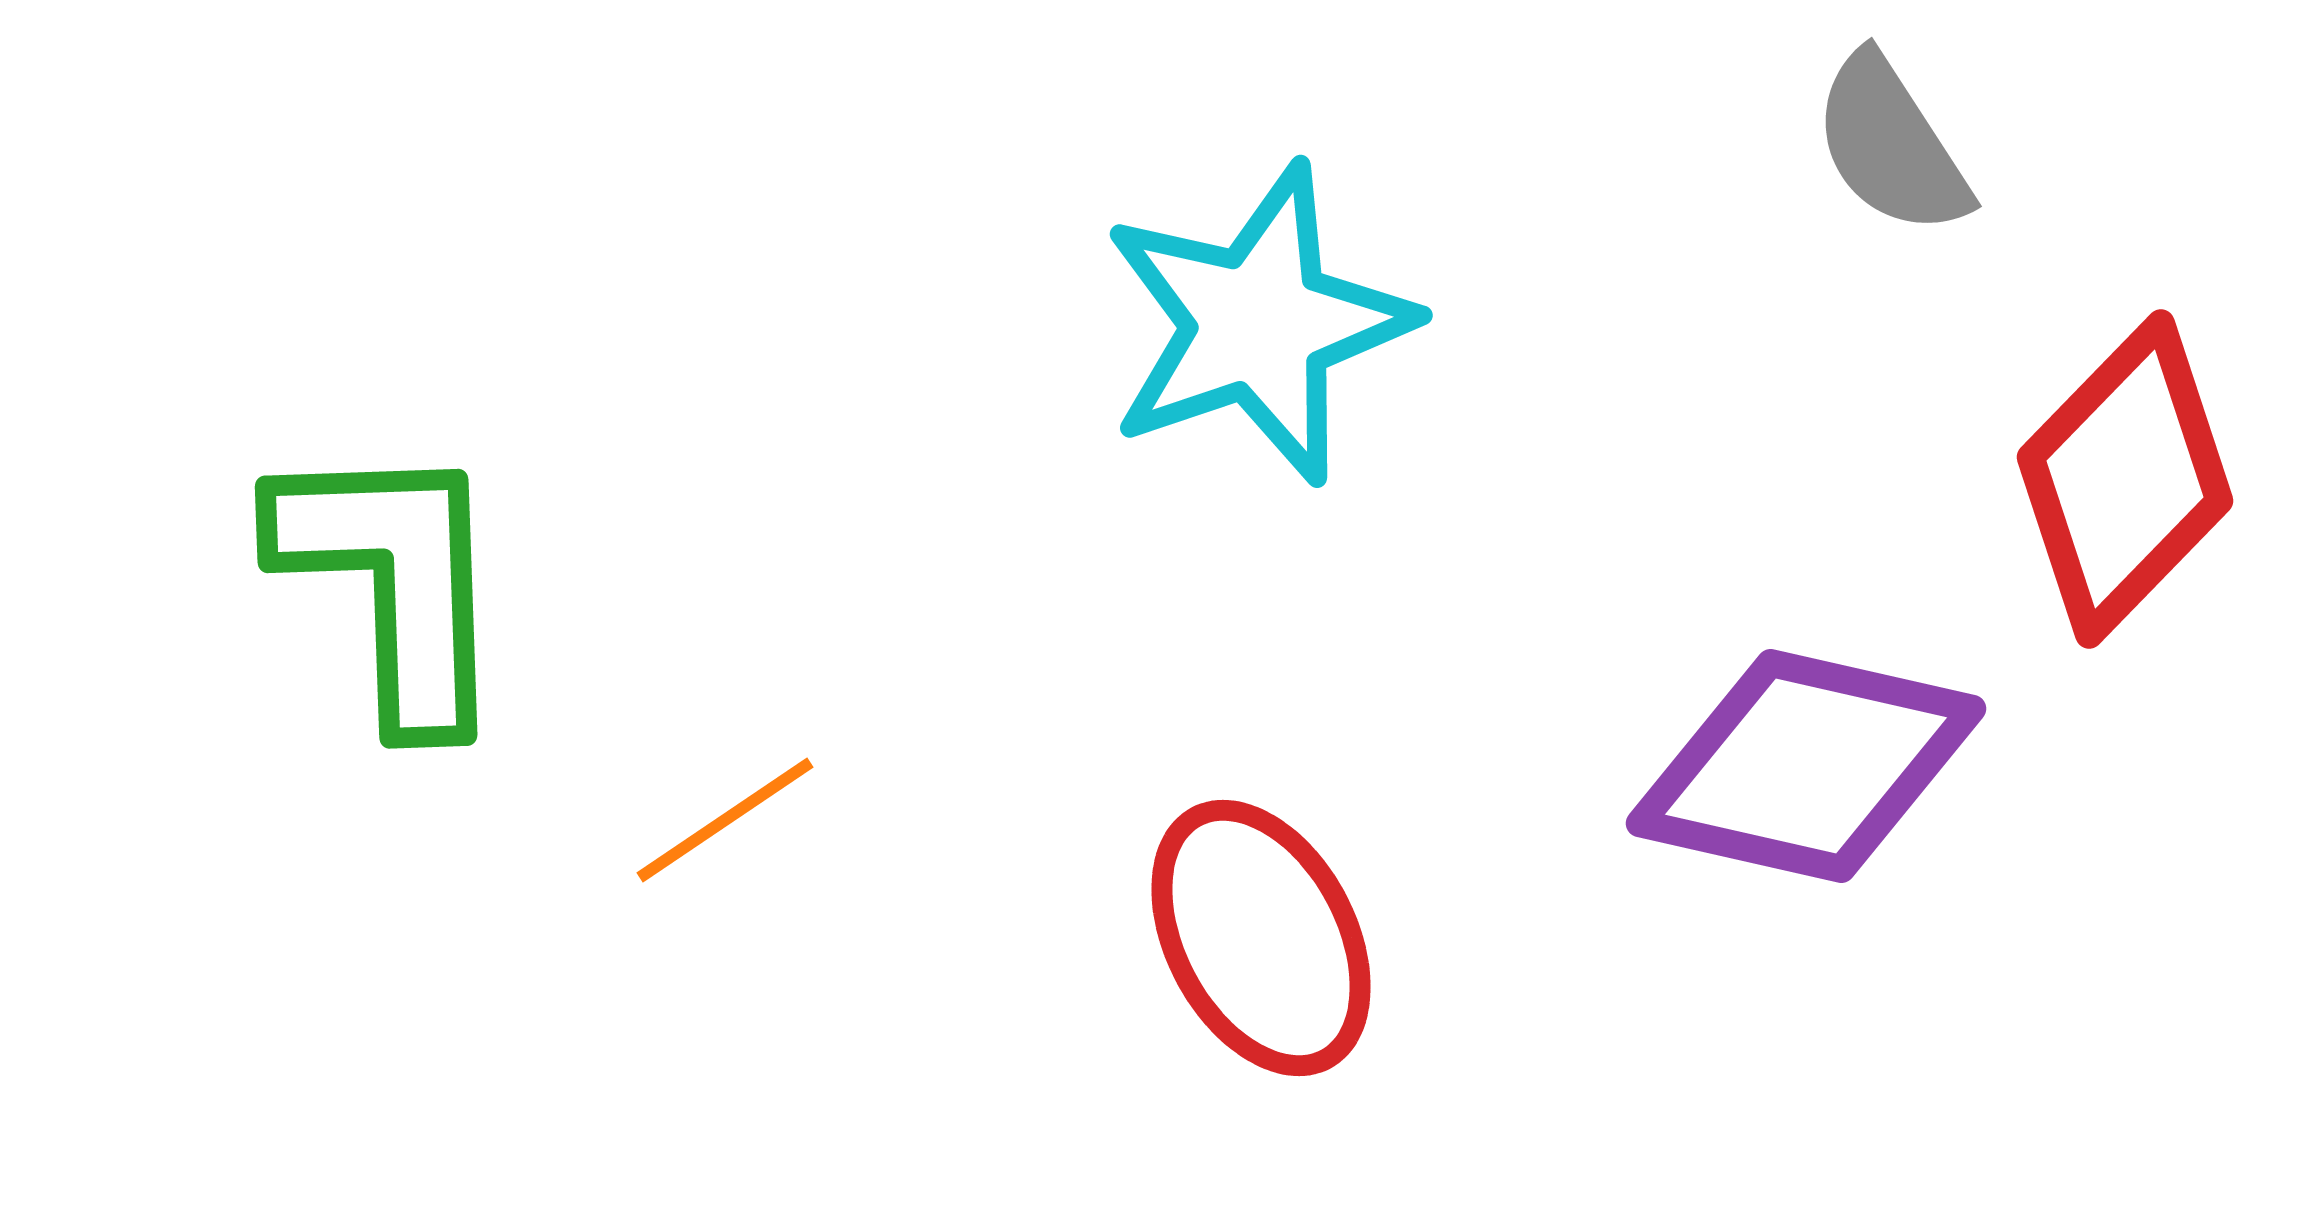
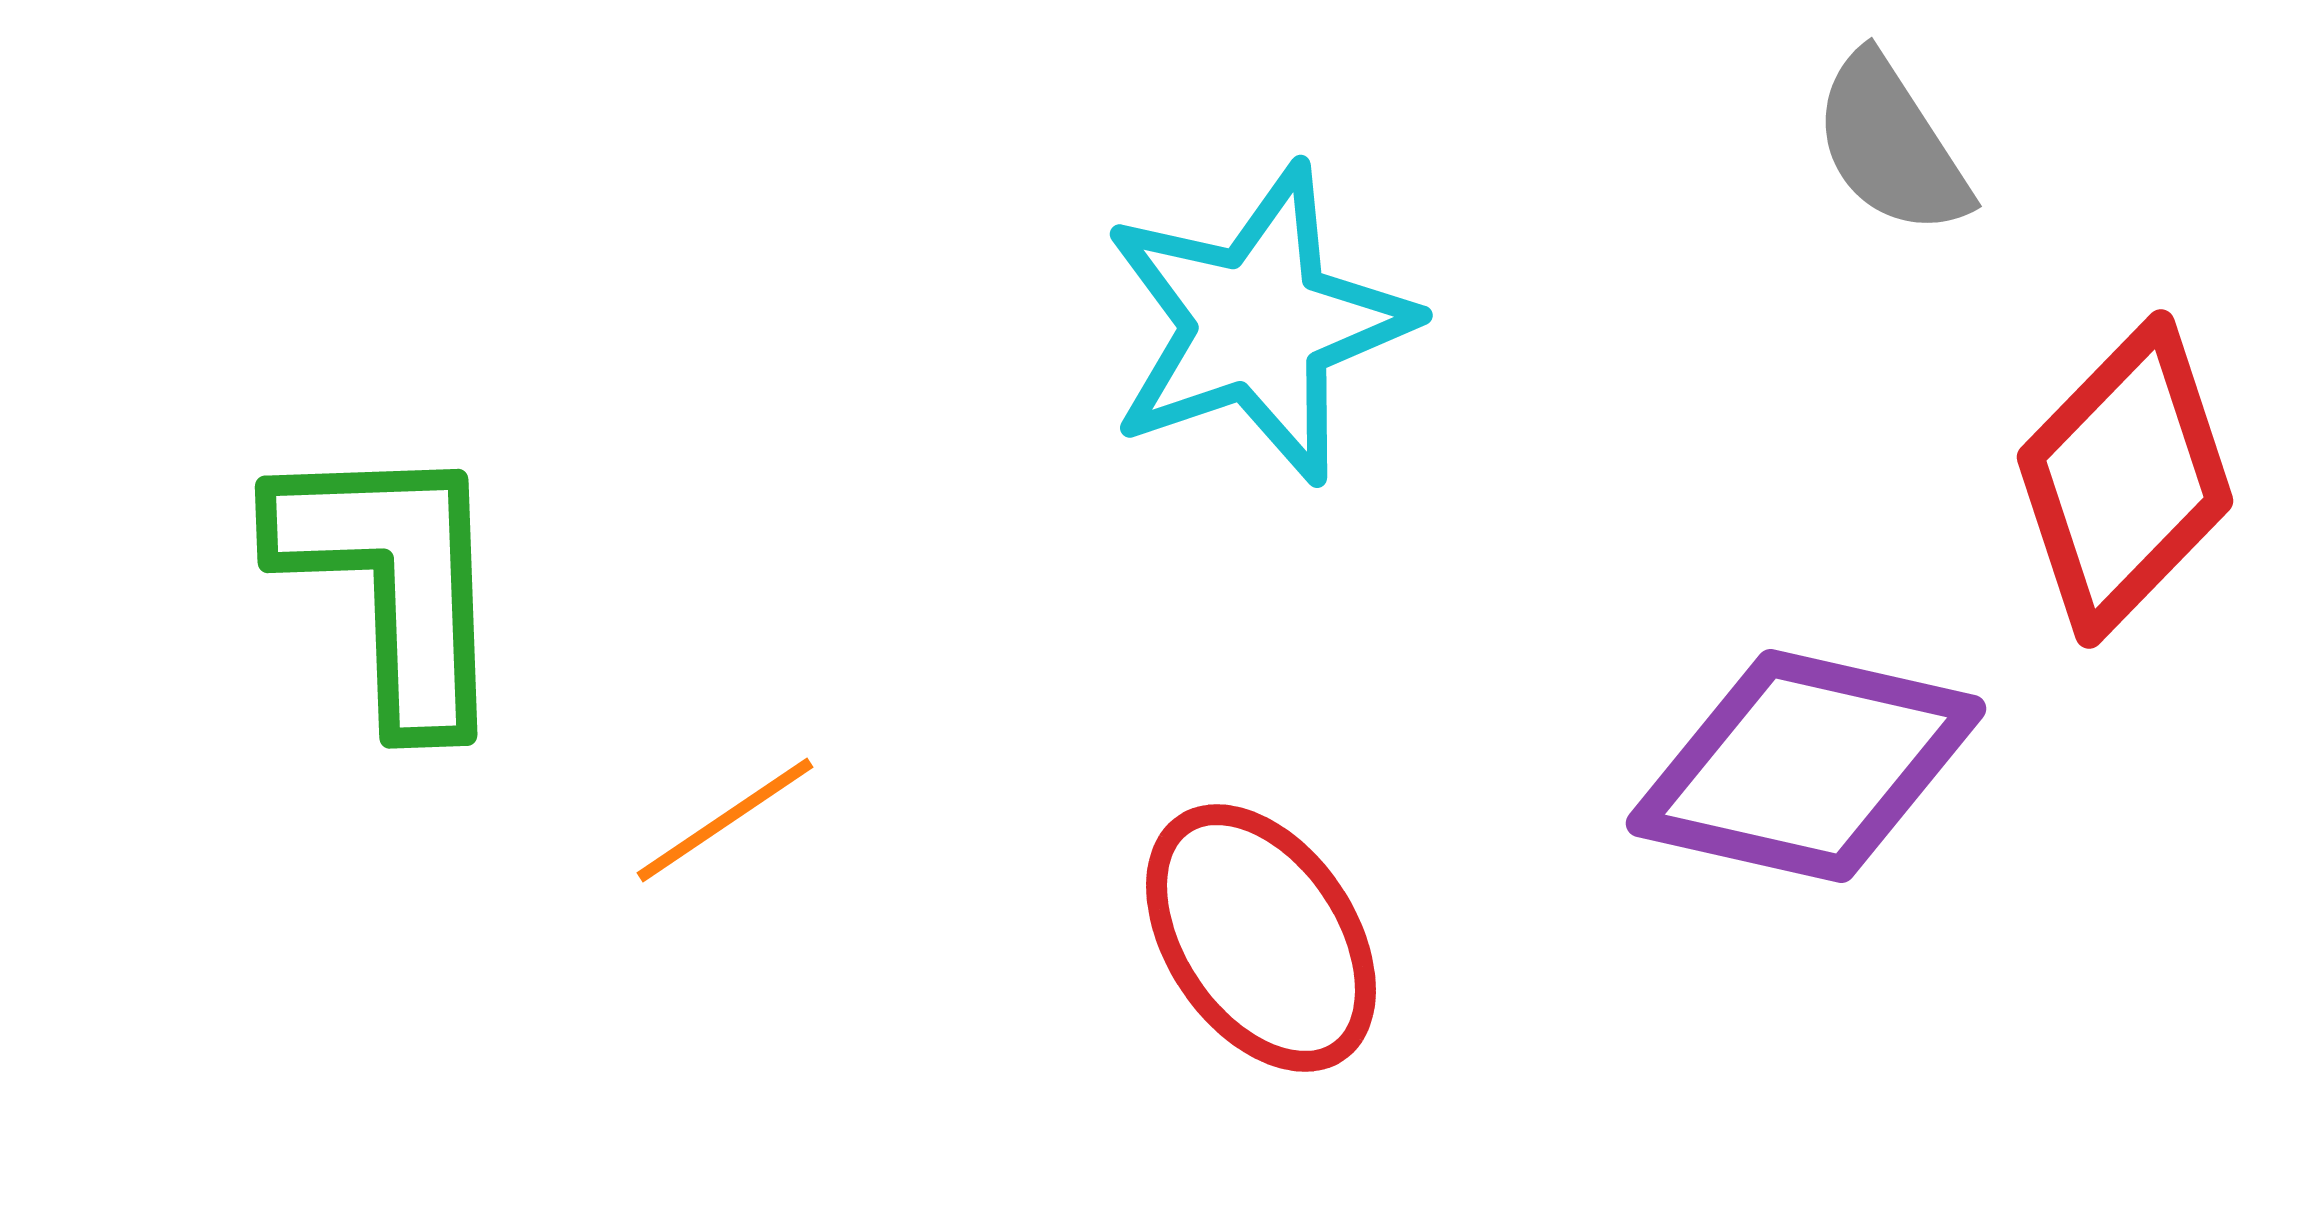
red ellipse: rotated 6 degrees counterclockwise
